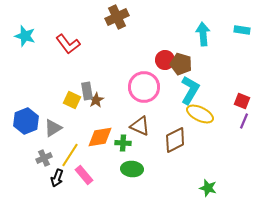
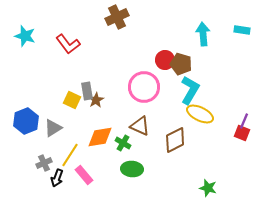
red square: moved 32 px down
green cross: rotated 28 degrees clockwise
gray cross: moved 5 px down
